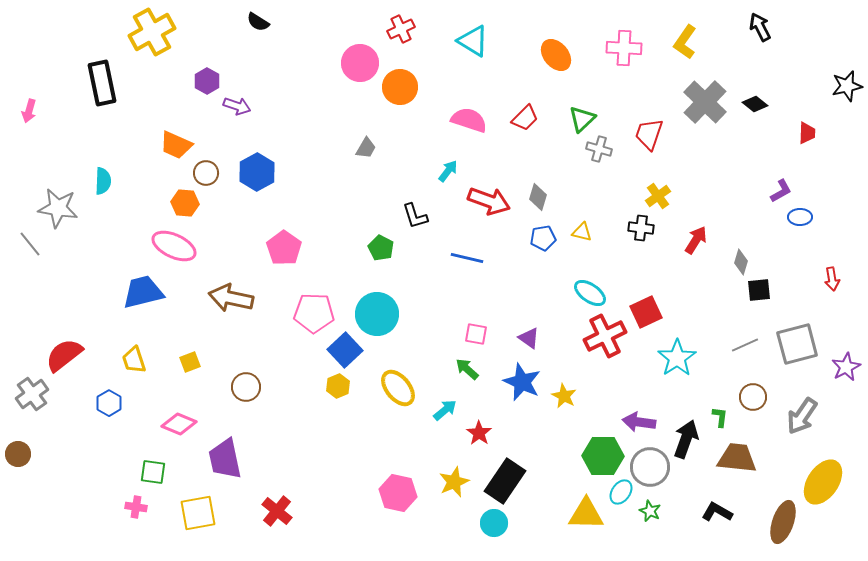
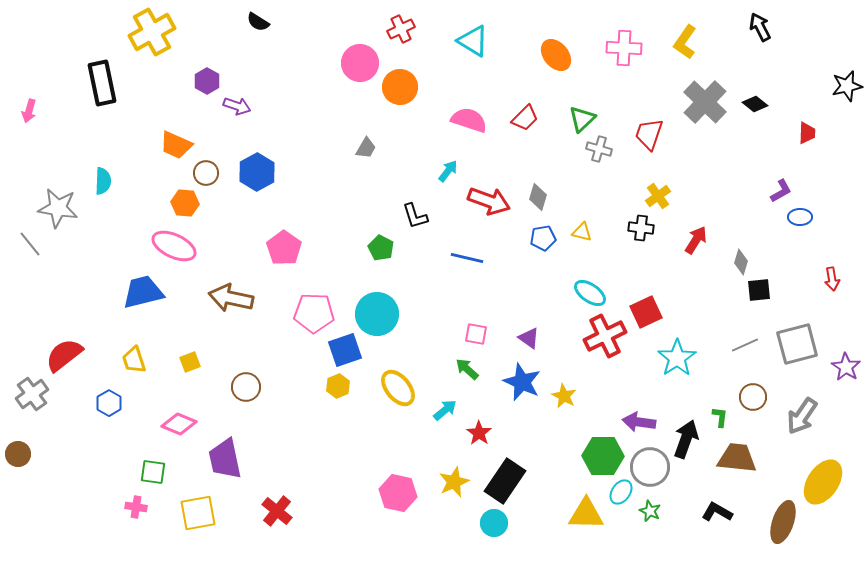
blue square at (345, 350): rotated 24 degrees clockwise
purple star at (846, 367): rotated 12 degrees counterclockwise
